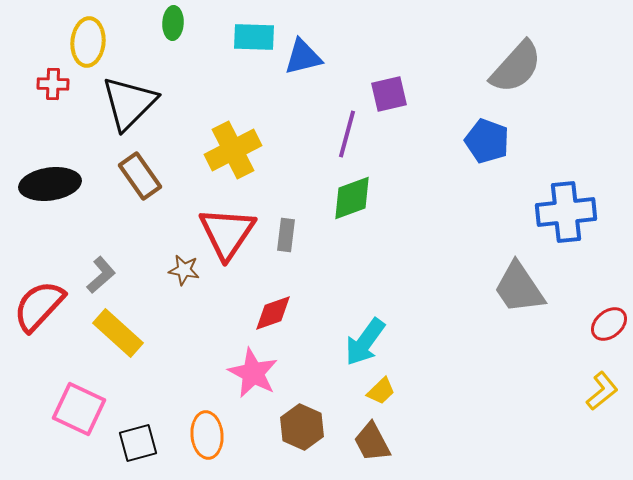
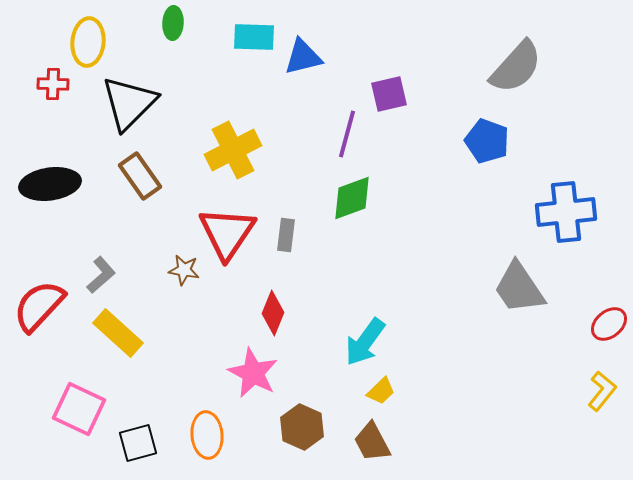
red diamond: rotated 48 degrees counterclockwise
yellow L-shape: rotated 12 degrees counterclockwise
